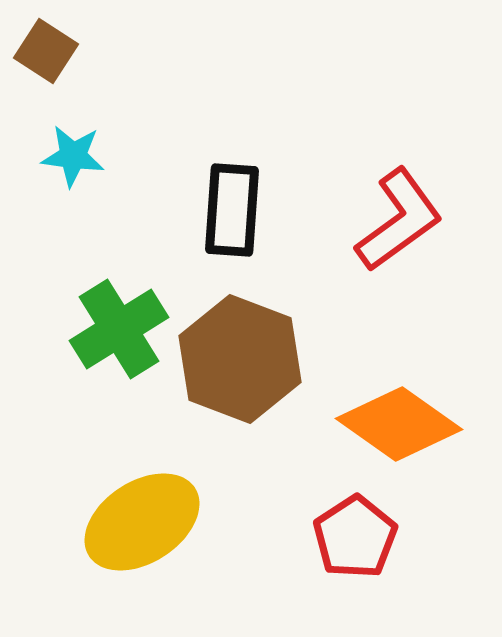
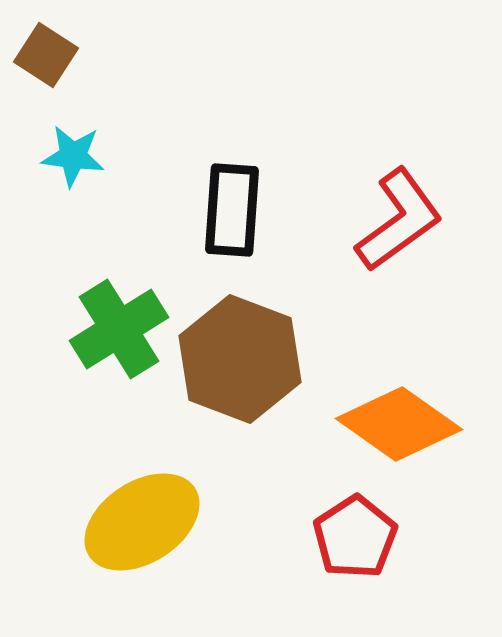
brown square: moved 4 px down
